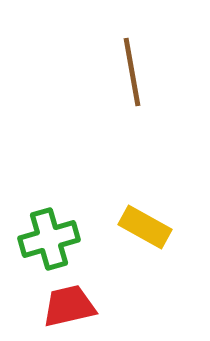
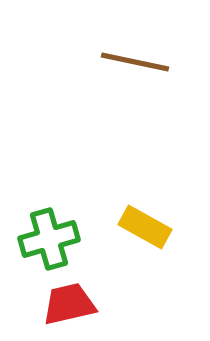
brown line: moved 3 px right, 10 px up; rotated 68 degrees counterclockwise
red trapezoid: moved 2 px up
